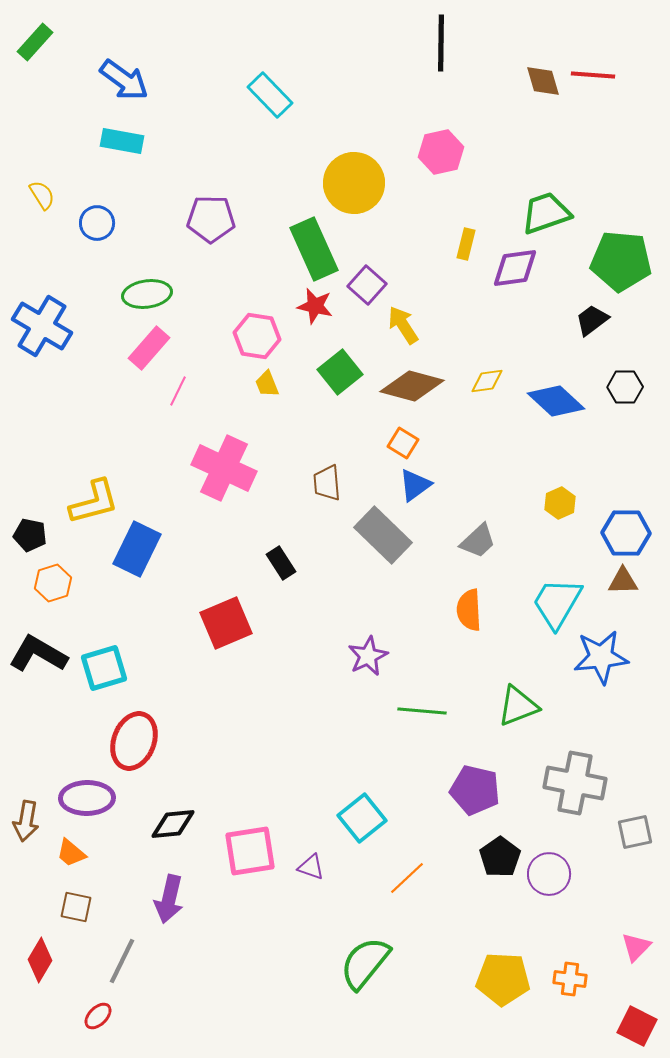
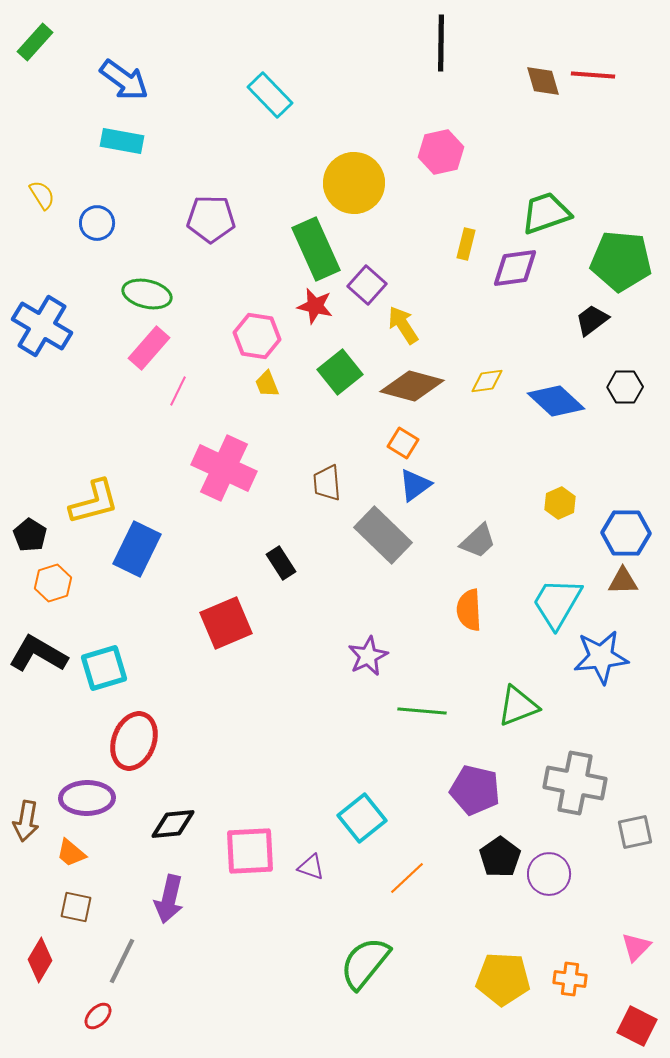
green rectangle at (314, 249): moved 2 px right
green ellipse at (147, 294): rotated 21 degrees clockwise
black pentagon at (30, 535): rotated 20 degrees clockwise
pink square at (250, 851): rotated 6 degrees clockwise
